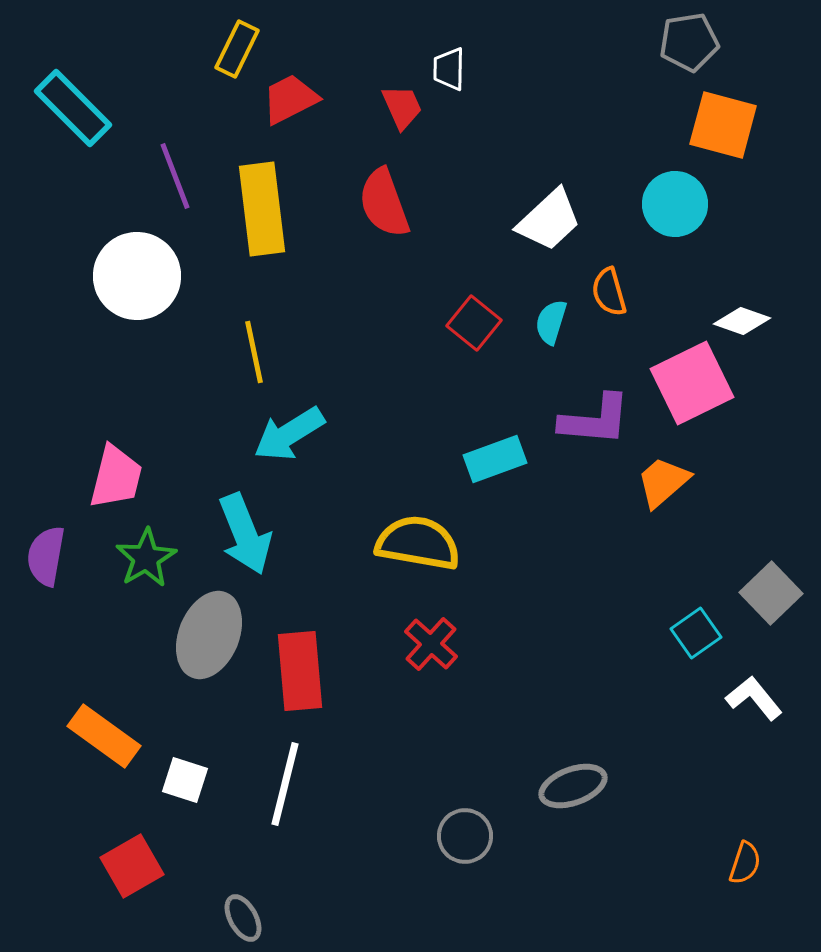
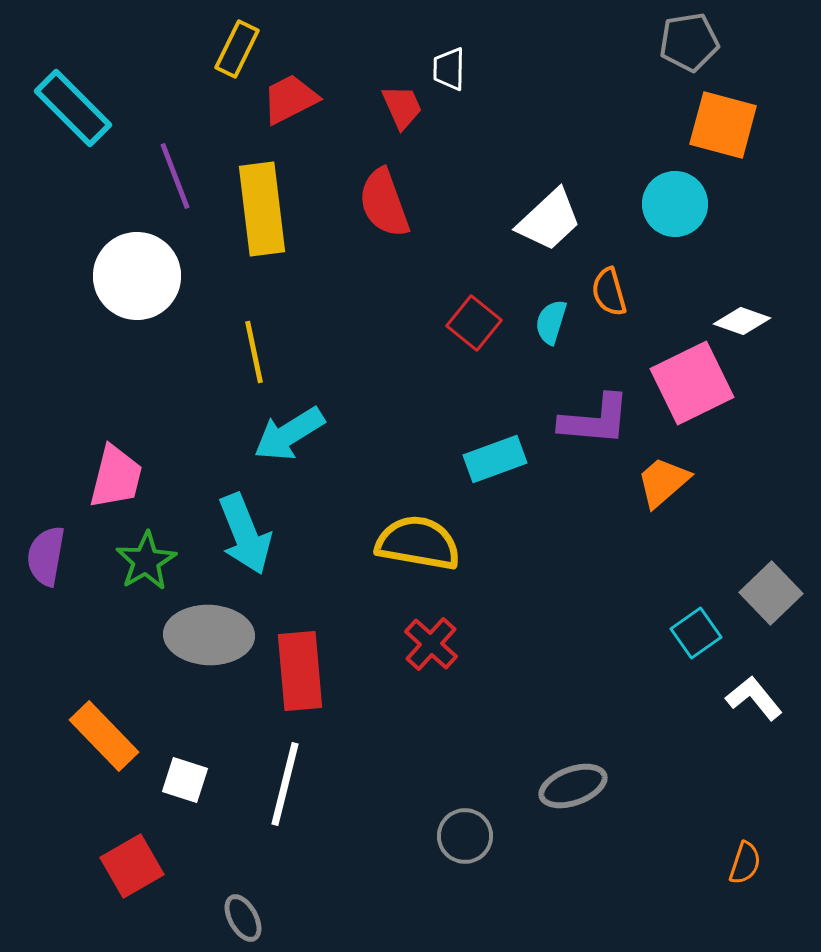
green star at (146, 558): moved 3 px down
gray ellipse at (209, 635): rotated 70 degrees clockwise
orange rectangle at (104, 736): rotated 10 degrees clockwise
